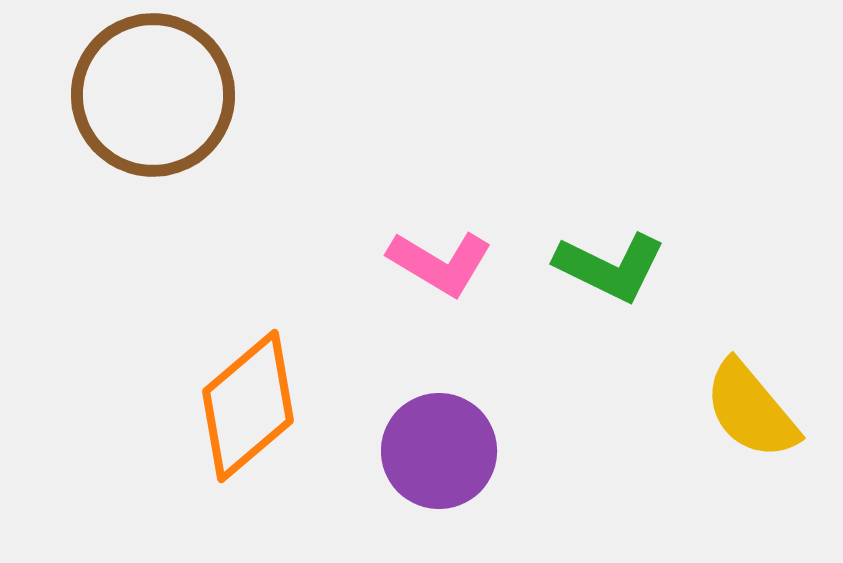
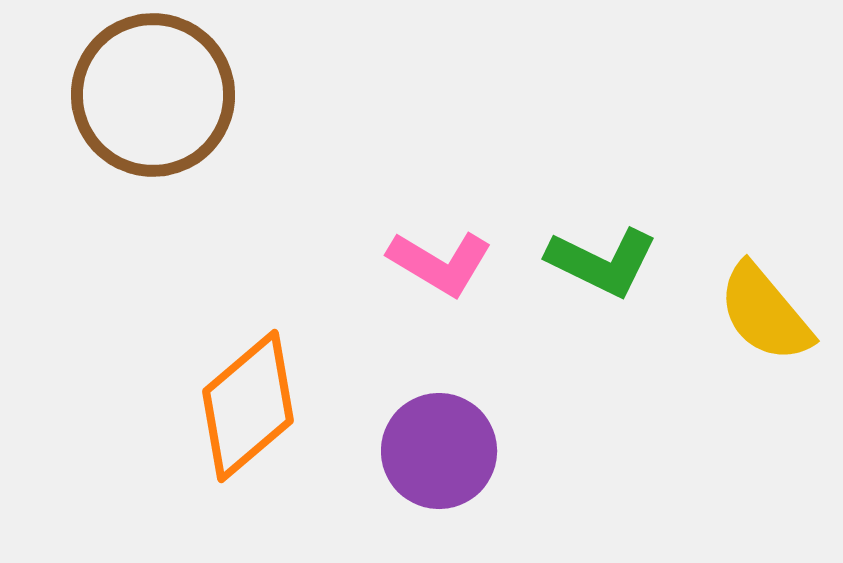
green L-shape: moved 8 px left, 5 px up
yellow semicircle: moved 14 px right, 97 px up
